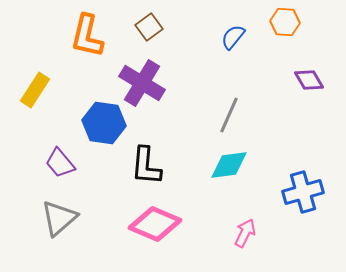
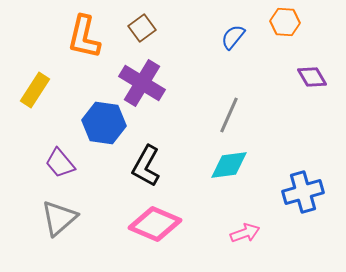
brown square: moved 7 px left, 1 px down
orange L-shape: moved 3 px left, 1 px down
purple diamond: moved 3 px right, 3 px up
black L-shape: rotated 24 degrees clockwise
pink arrow: rotated 44 degrees clockwise
